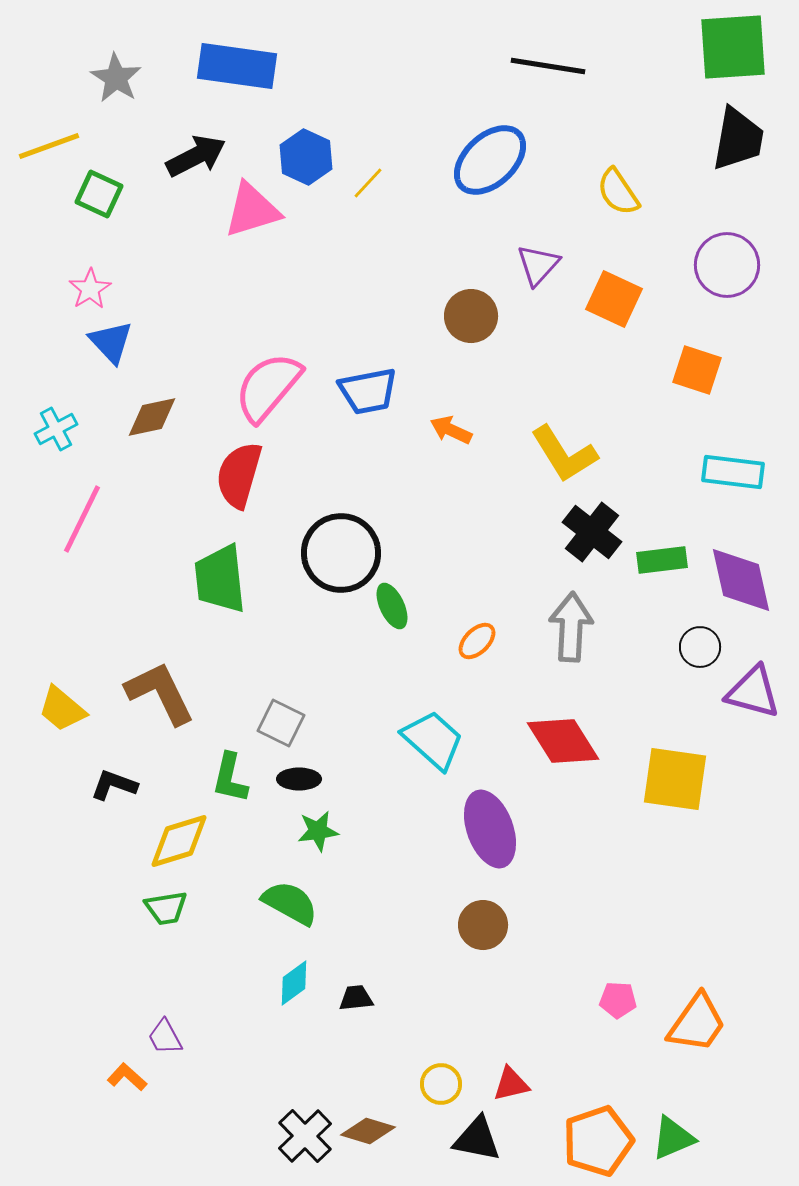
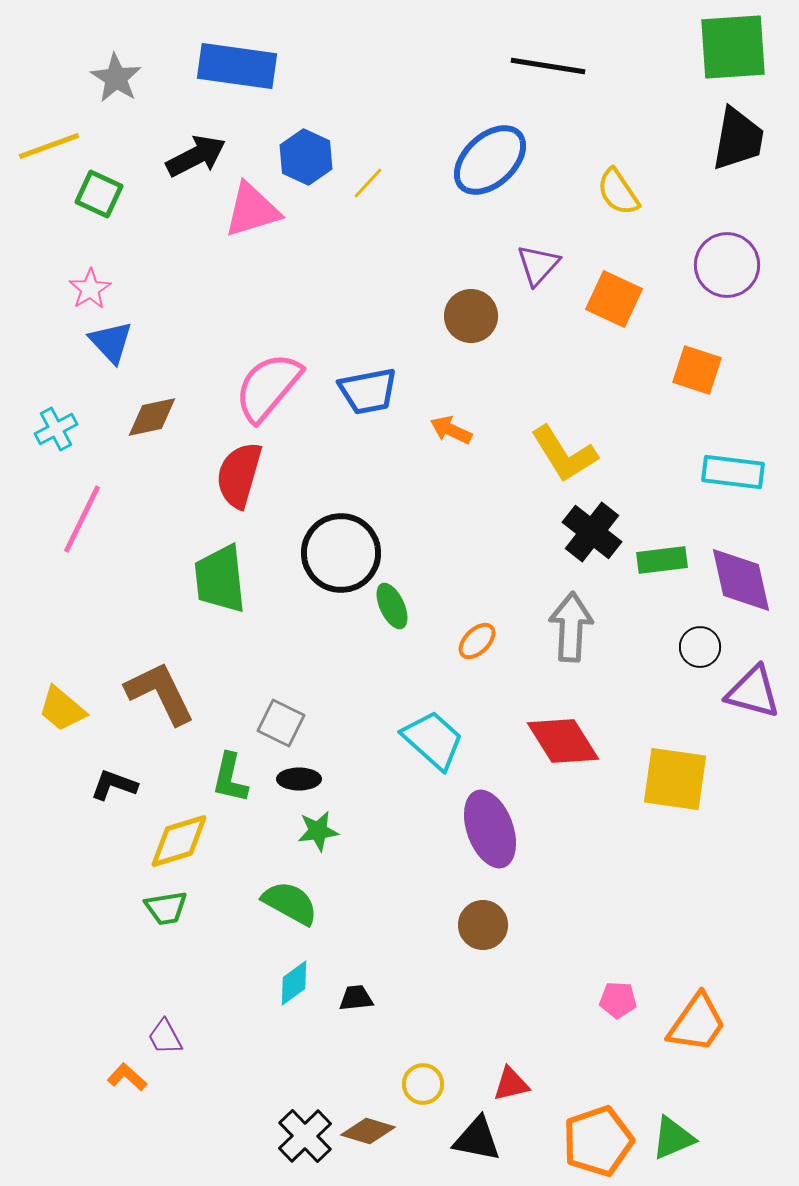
yellow circle at (441, 1084): moved 18 px left
